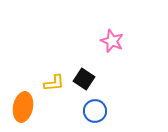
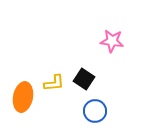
pink star: rotated 15 degrees counterclockwise
orange ellipse: moved 10 px up
